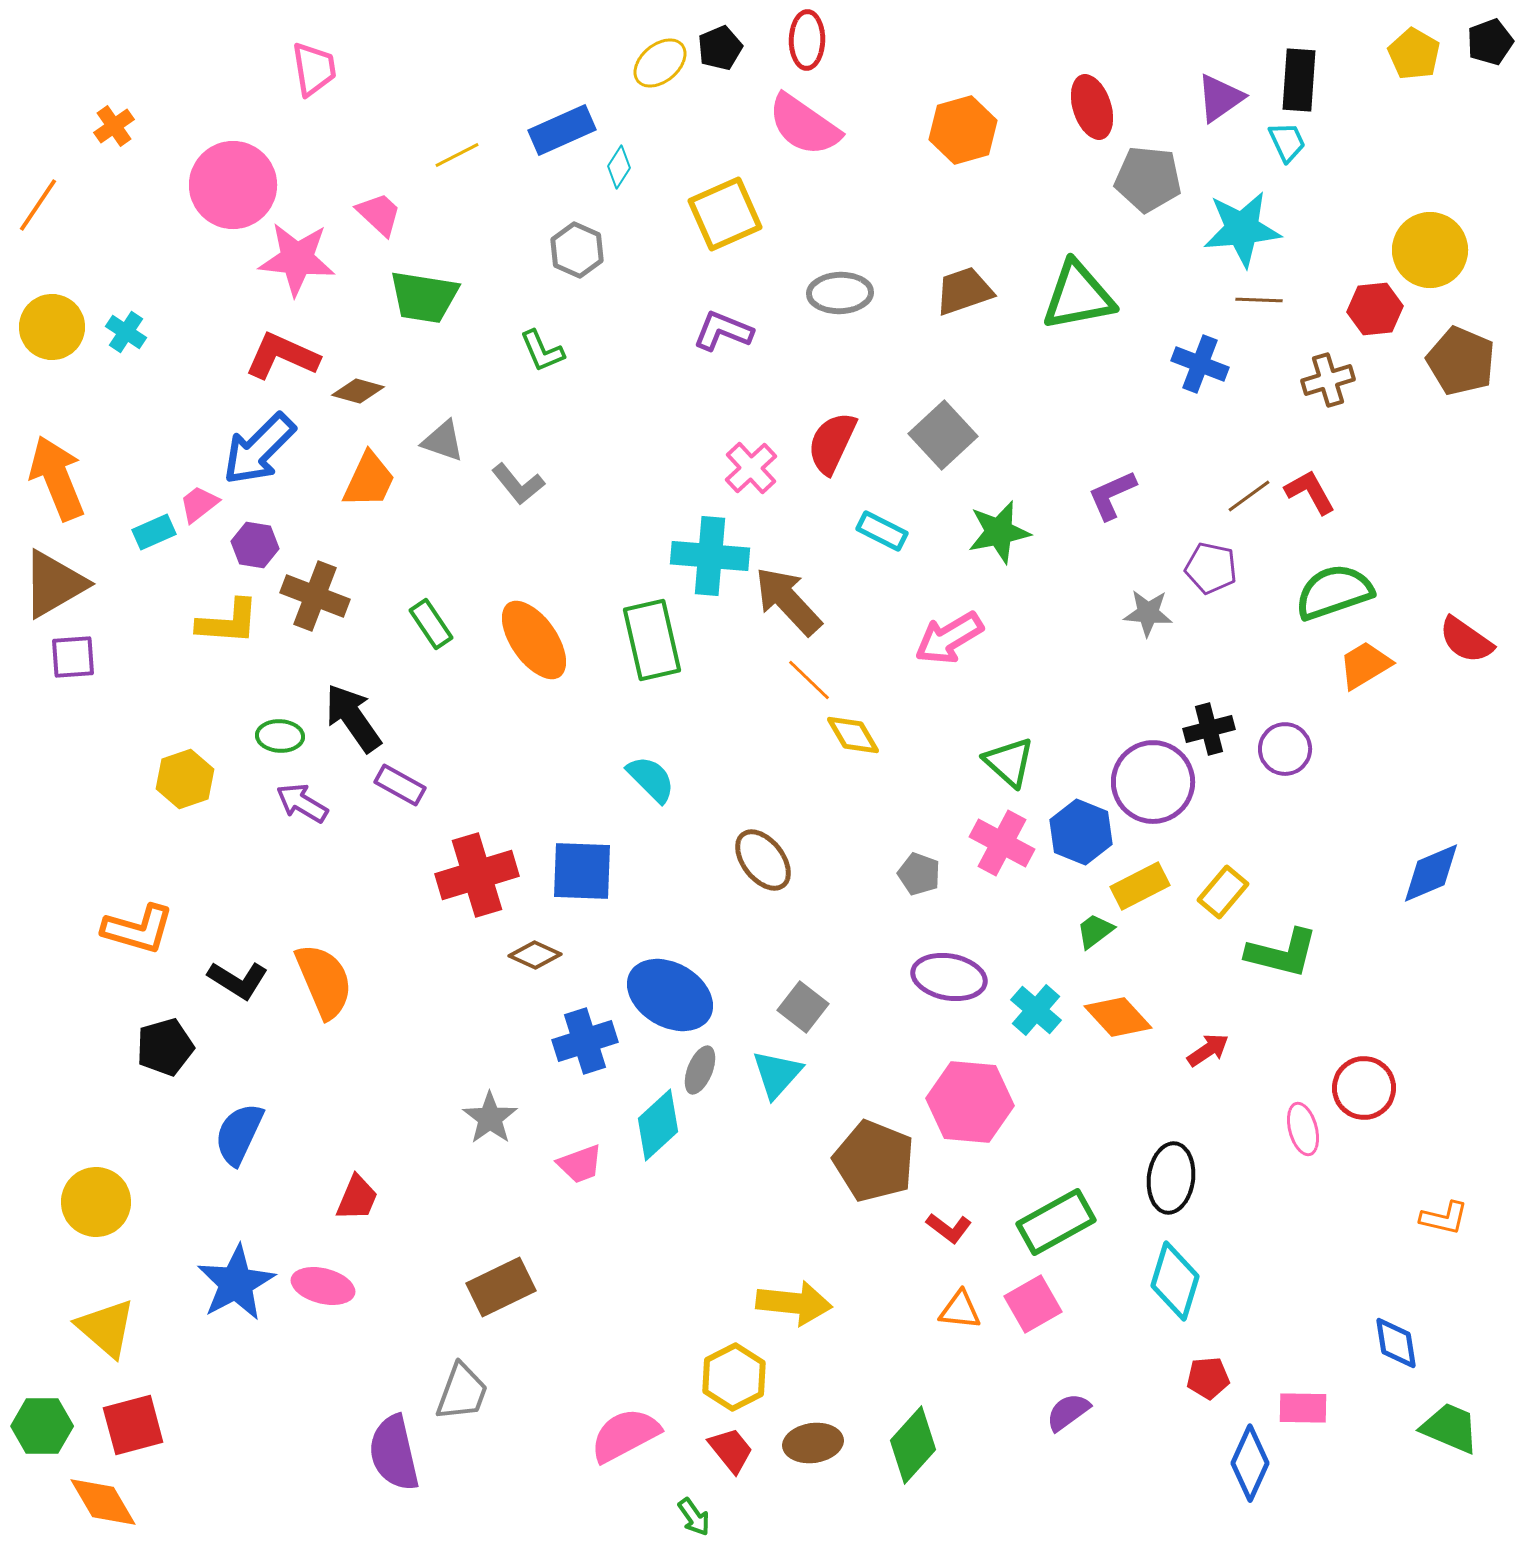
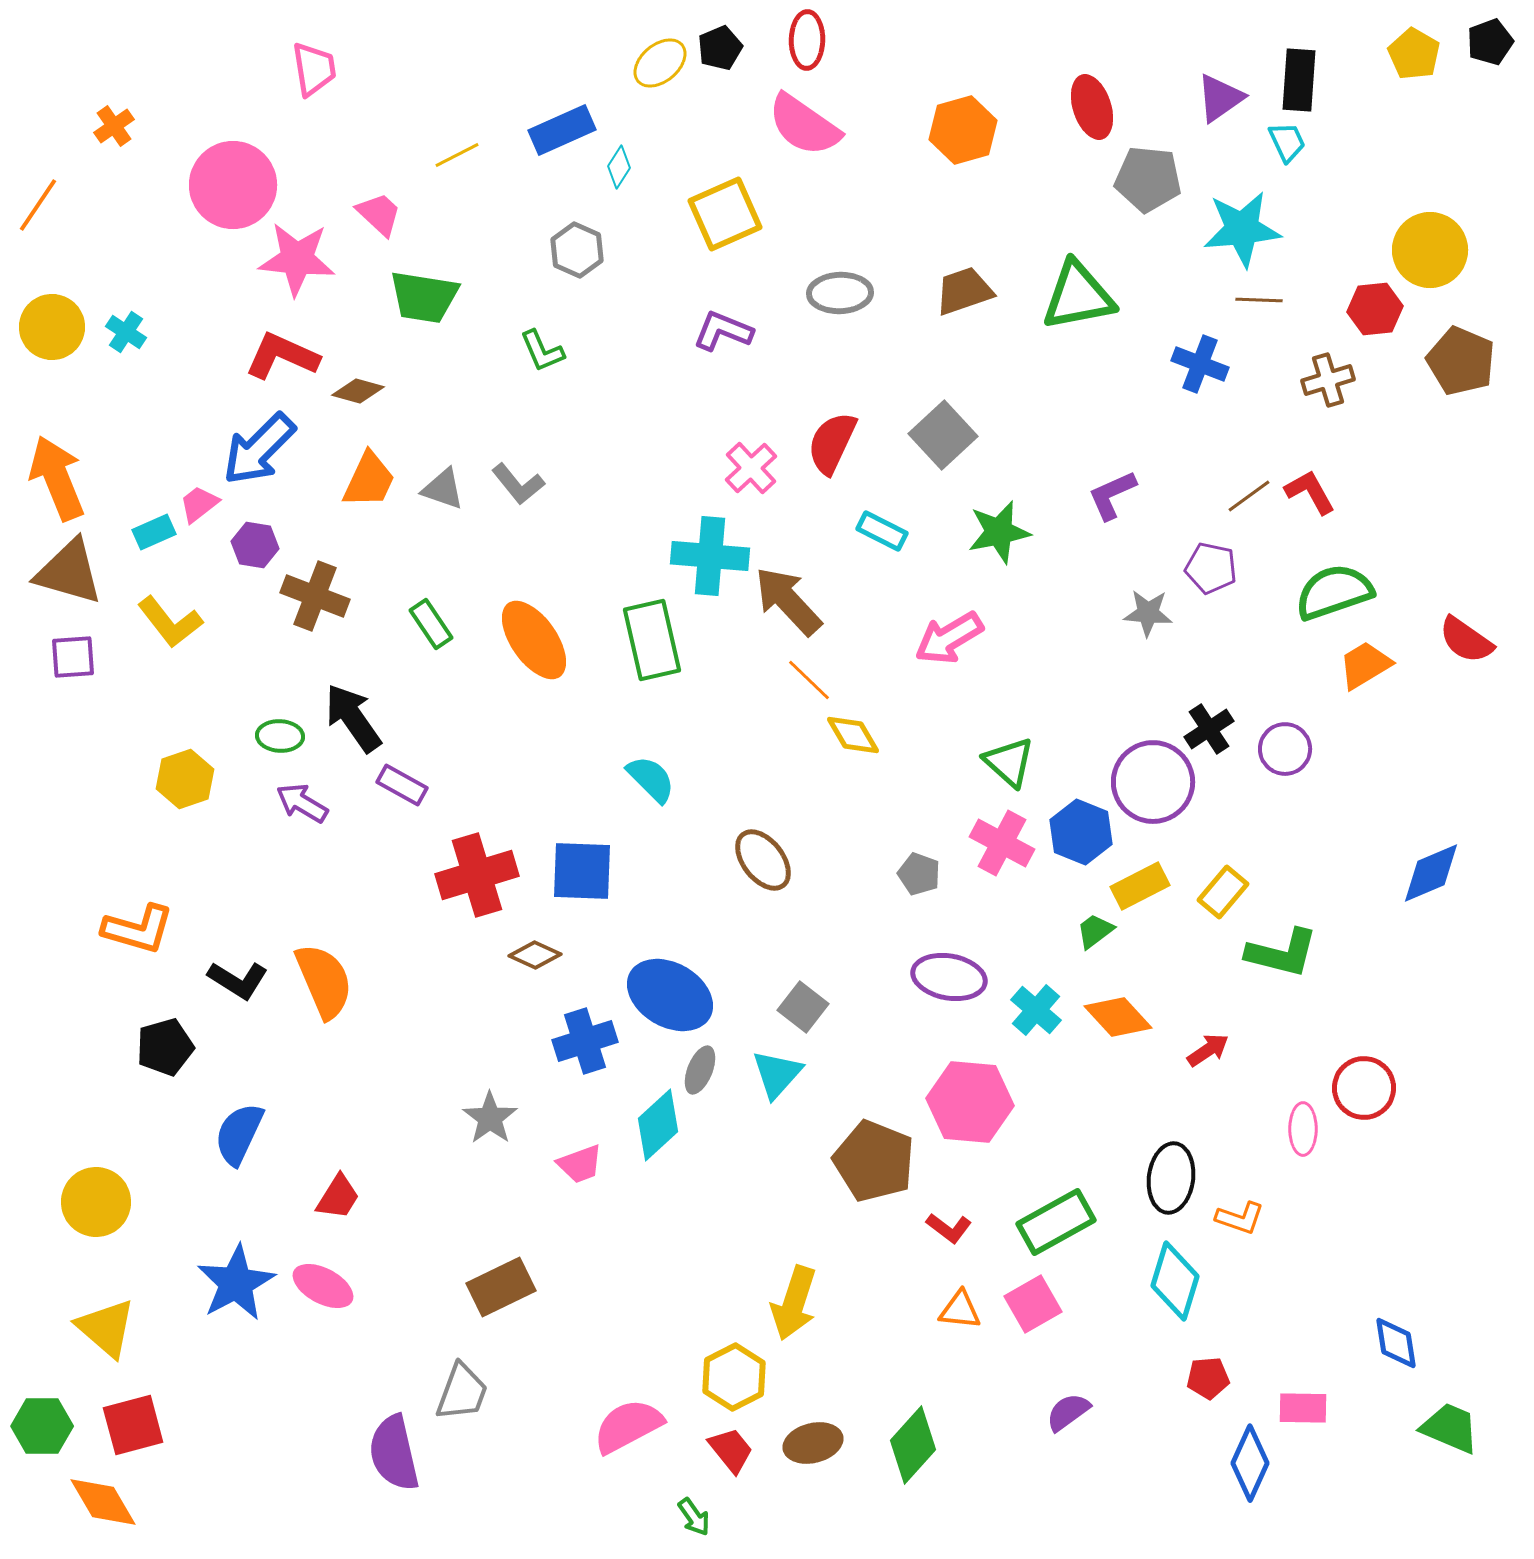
gray triangle at (443, 441): moved 48 px down
brown triangle at (54, 584): moved 15 px right, 12 px up; rotated 46 degrees clockwise
yellow L-shape at (228, 622): moved 58 px left; rotated 48 degrees clockwise
black cross at (1209, 729): rotated 18 degrees counterclockwise
purple rectangle at (400, 785): moved 2 px right
pink ellipse at (1303, 1129): rotated 15 degrees clockwise
red trapezoid at (357, 1198): moved 19 px left, 1 px up; rotated 9 degrees clockwise
orange L-shape at (1444, 1218): moved 204 px left; rotated 6 degrees clockwise
pink ellipse at (323, 1286): rotated 14 degrees clockwise
yellow arrow at (794, 1303): rotated 102 degrees clockwise
pink semicircle at (625, 1435): moved 3 px right, 9 px up
brown ellipse at (813, 1443): rotated 6 degrees counterclockwise
